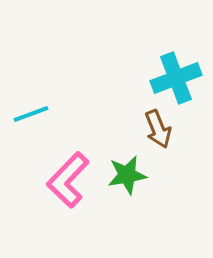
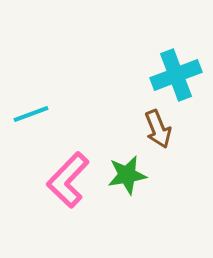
cyan cross: moved 3 px up
